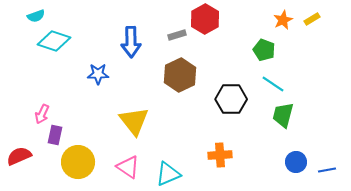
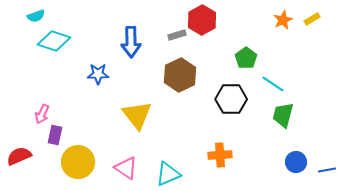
red hexagon: moved 3 px left, 1 px down
green pentagon: moved 18 px left, 8 px down; rotated 15 degrees clockwise
yellow triangle: moved 3 px right, 6 px up
pink triangle: moved 2 px left, 1 px down
